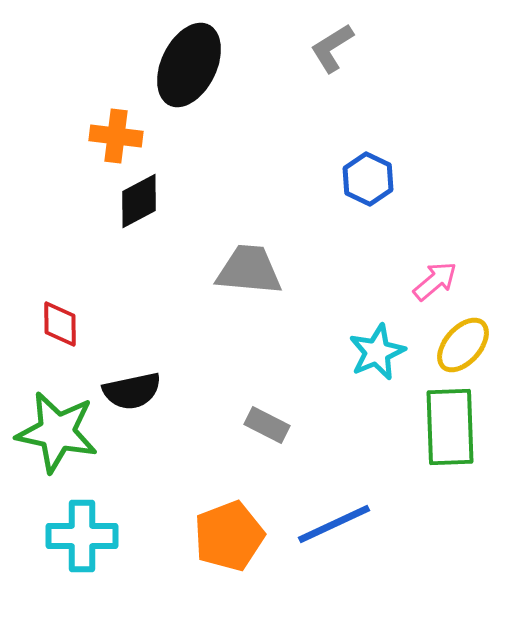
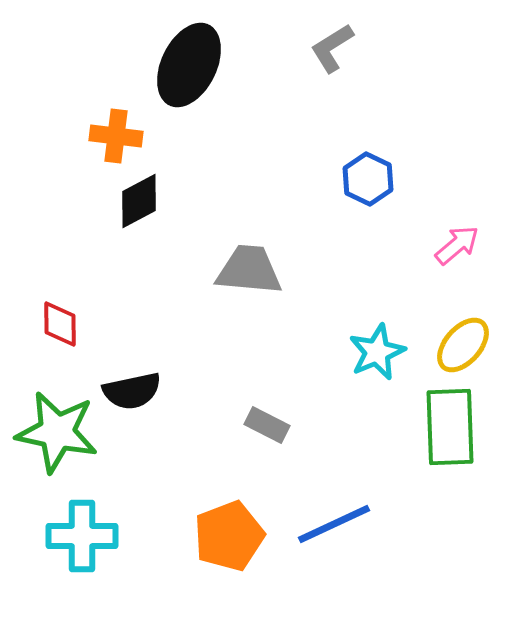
pink arrow: moved 22 px right, 36 px up
